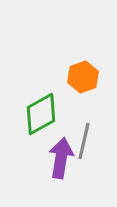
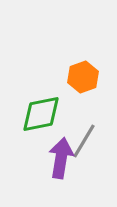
green diamond: rotated 18 degrees clockwise
gray line: rotated 18 degrees clockwise
